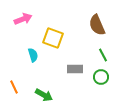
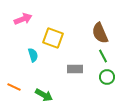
brown semicircle: moved 3 px right, 8 px down
green line: moved 1 px down
green circle: moved 6 px right
orange line: rotated 40 degrees counterclockwise
